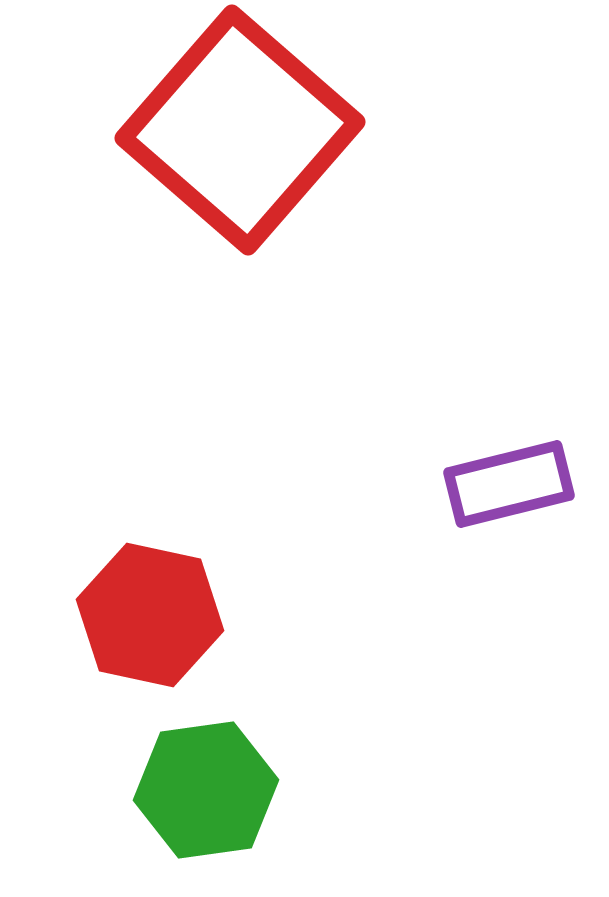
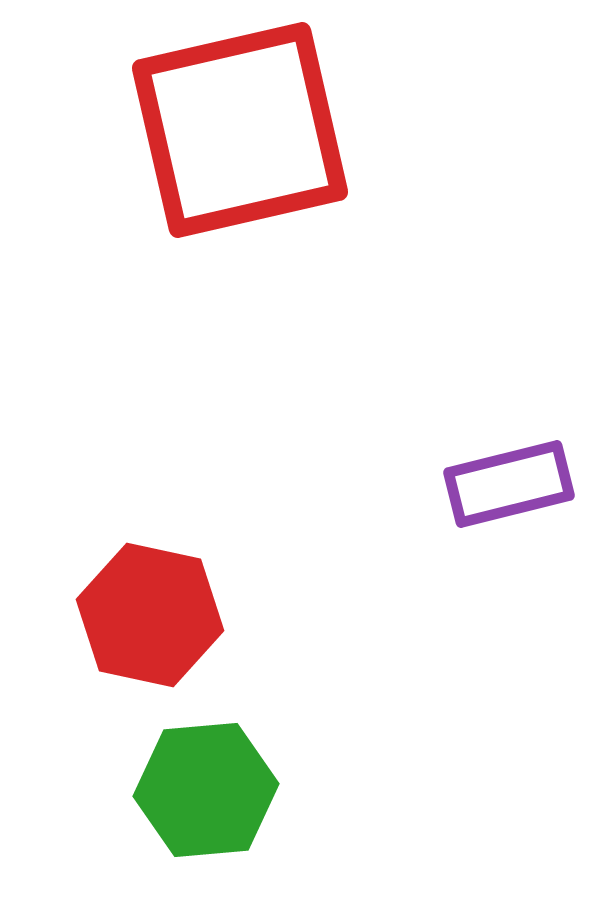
red square: rotated 36 degrees clockwise
green hexagon: rotated 3 degrees clockwise
